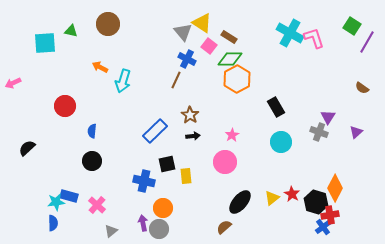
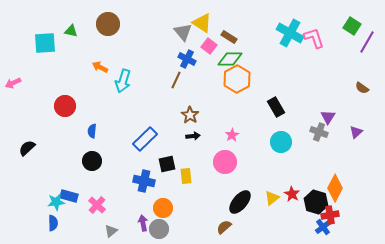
blue rectangle at (155, 131): moved 10 px left, 8 px down
